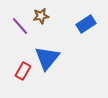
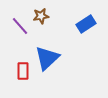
blue triangle: rotated 8 degrees clockwise
red rectangle: rotated 30 degrees counterclockwise
